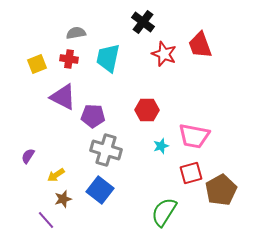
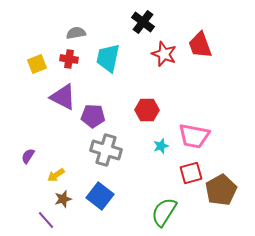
blue square: moved 6 px down
